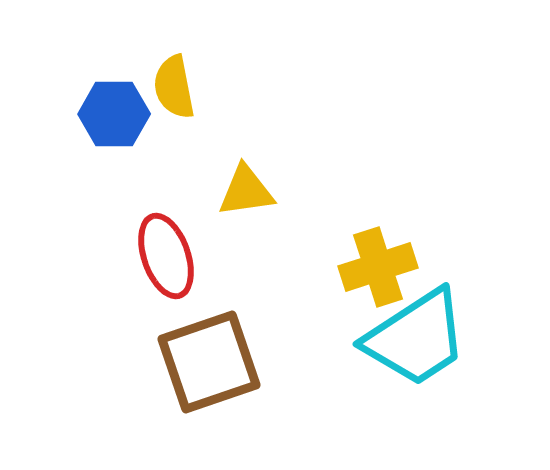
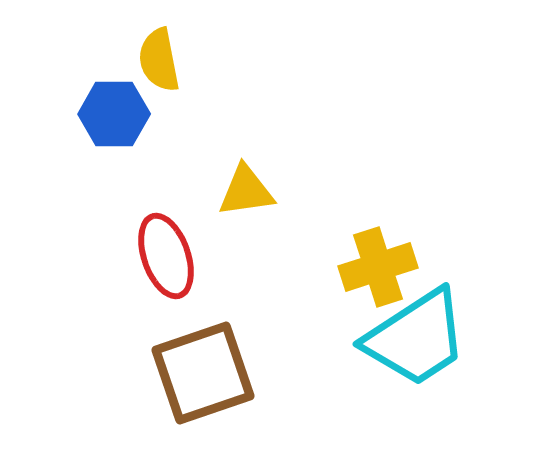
yellow semicircle: moved 15 px left, 27 px up
brown square: moved 6 px left, 11 px down
